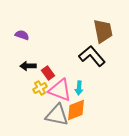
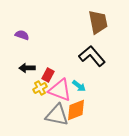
brown trapezoid: moved 5 px left, 9 px up
black arrow: moved 1 px left, 2 px down
red rectangle: moved 2 px down; rotated 64 degrees clockwise
cyan arrow: moved 2 px up; rotated 56 degrees counterclockwise
